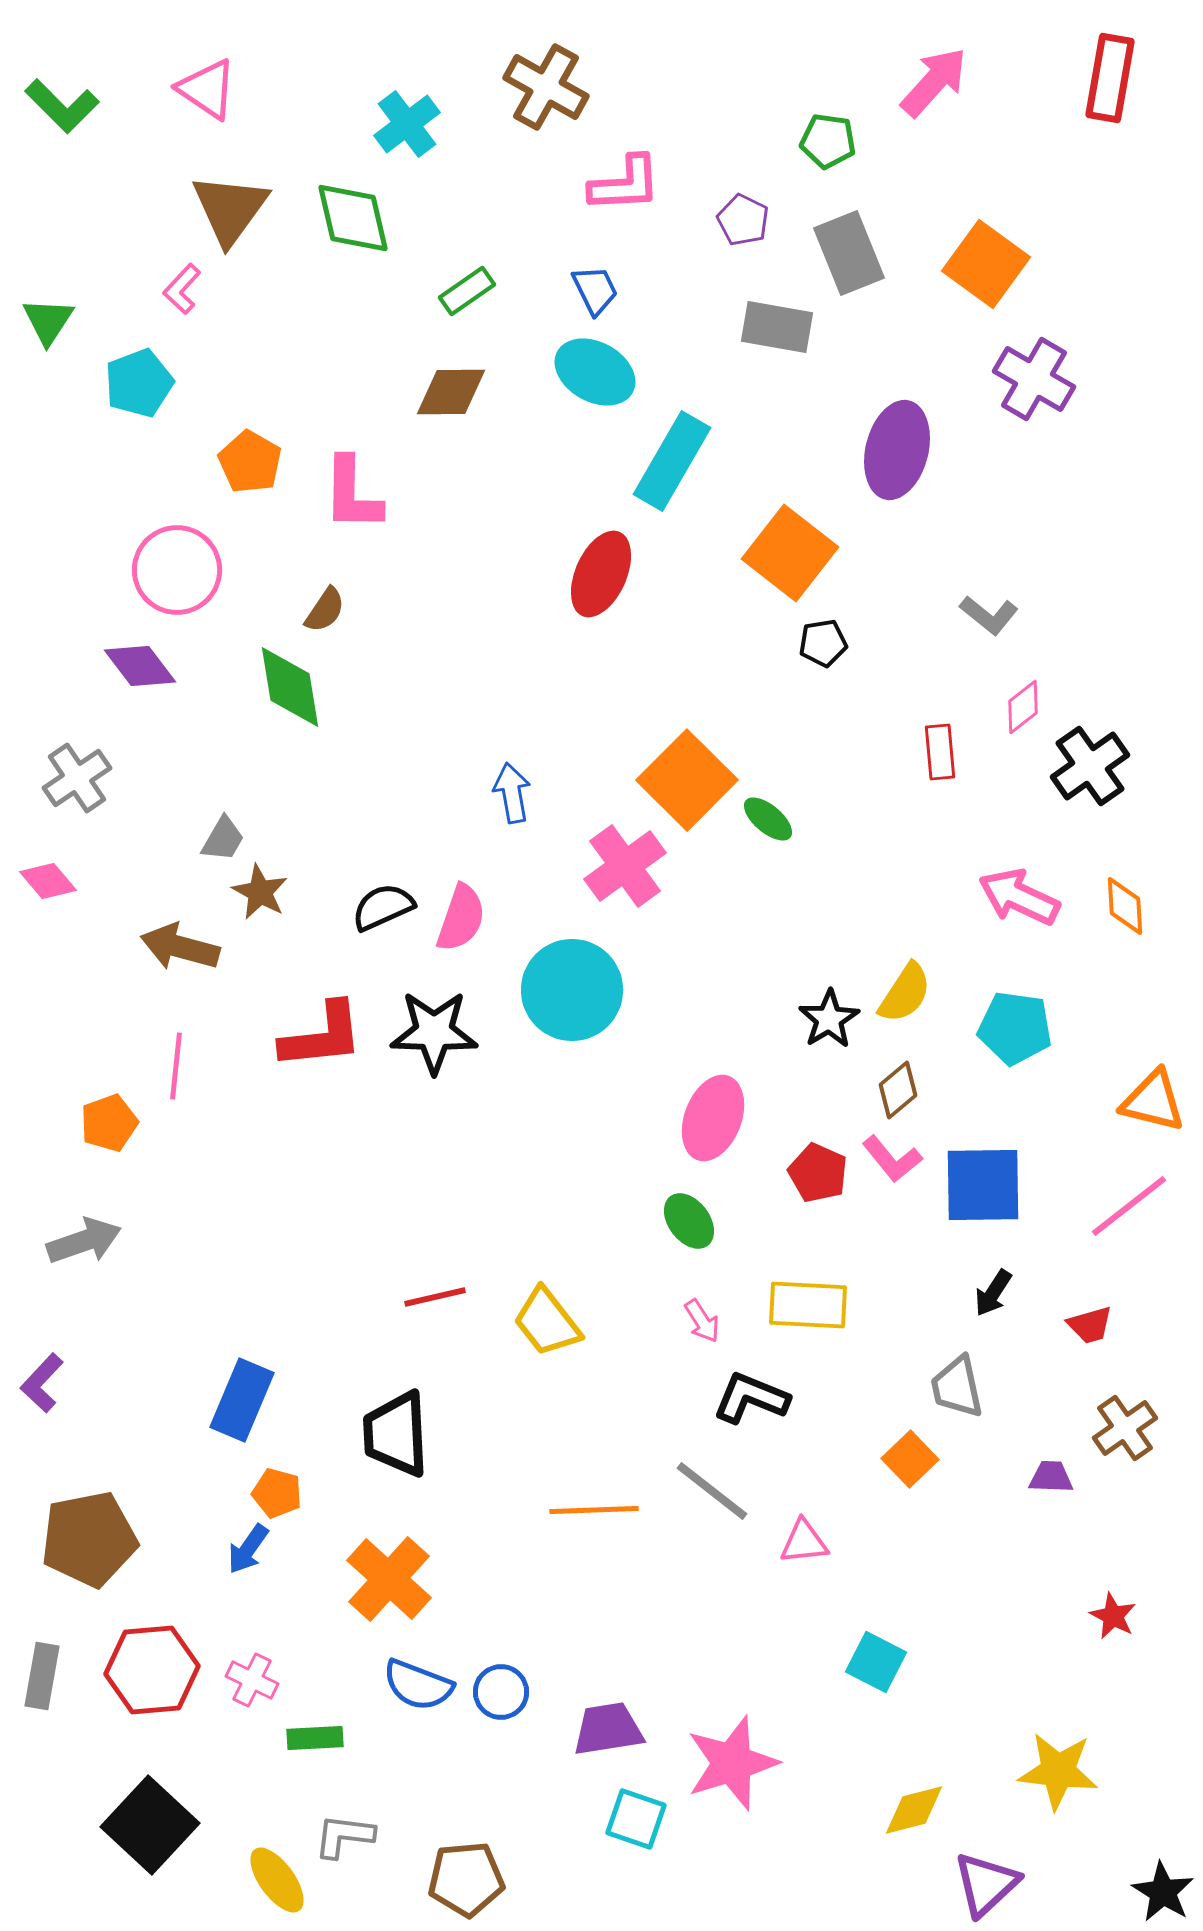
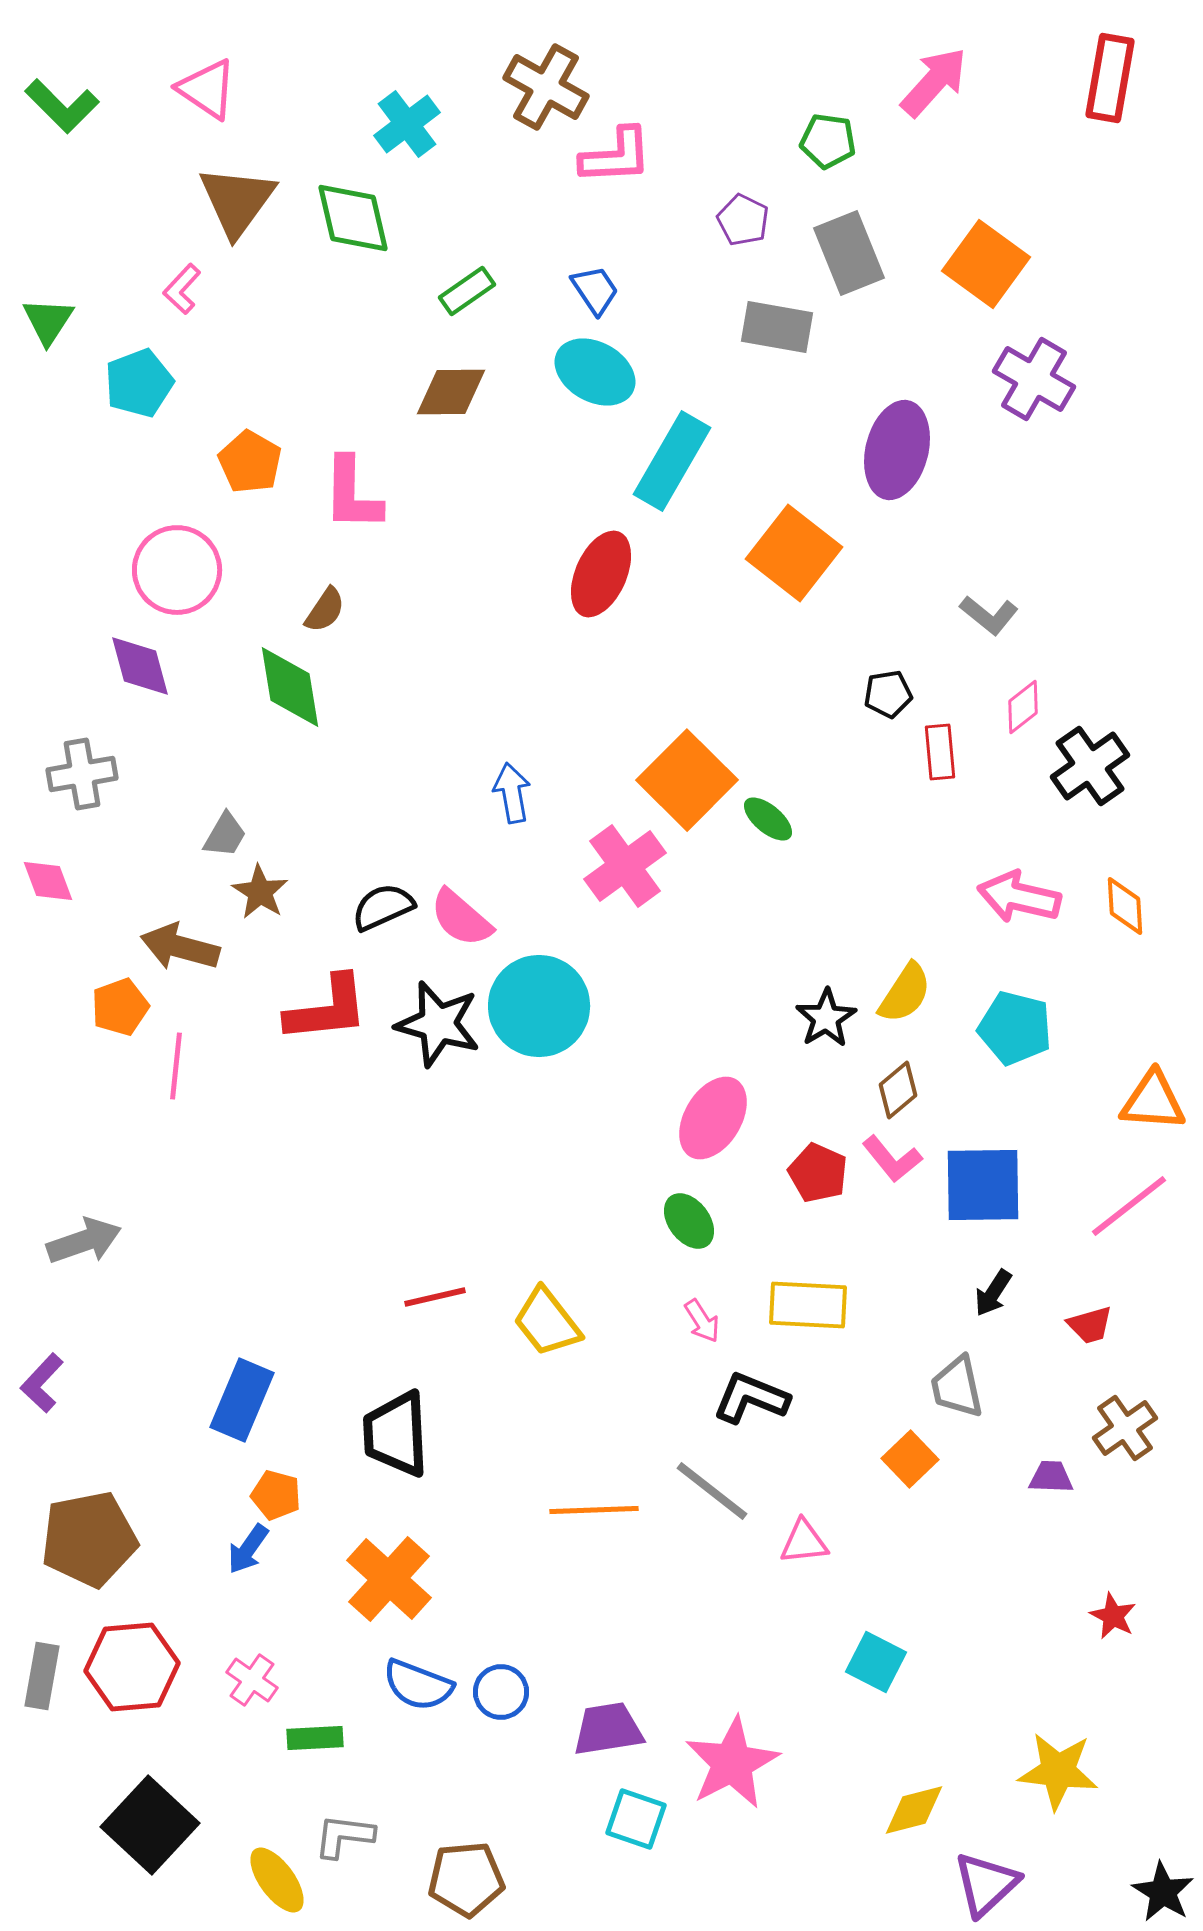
pink L-shape at (625, 184): moved 9 px left, 28 px up
brown triangle at (230, 209): moved 7 px right, 8 px up
blue trapezoid at (595, 290): rotated 8 degrees counterclockwise
orange square at (790, 553): moved 4 px right
black pentagon at (823, 643): moved 65 px right, 51 px down
purple diamond at (140, 666): rotated 22 degrees clockwise
gray cross at (77, 778): moved 5 px right, 4 px up; rotated 24 degrees clockwise
gray trapezoid at (223, 839): moved 2 px right, 4 px up
pink diamond at (48, 881): rotated 20 degrees clockwise
brown star at (260, 892): rotated 4 degrees clockwise
pink arrow at (1019, 897): rotated 12 degrees counterclockwise
pink semicircle at (461, 918): rotated 112 degrees clockwise
cyan circle at (572, 990): moved 33 px left, 16 px down
black star at (829, 1019): moved 3 px left, 1 px up
cyan pentagon at (1015, 1028): rotated 6 degrees clockwise
black star at (434, 1032): moved 4 px right, 8 px up; rotated 14 degrees clockwise
red L-shape at (322, 1036): moved 5 px right, 27 px up
orange triangle at (1153, 1101): rotated 10 degrees counterclockwise
pink ellipse at (713, 1118): rotated 10 degrees clockwise
orange pentagon at (109, 1123): moved 11 px right, 116 px up
orange pentagon at (277, 1493): moved 1 px left, 2 px down
red hexagon at (152, 1670): moved 20 px left, 3 px up
pink cross at (252, 1680): rotated 9 degrees clockwise
pink star at (732, 1763): rotated 10 degrees counterclockwise
